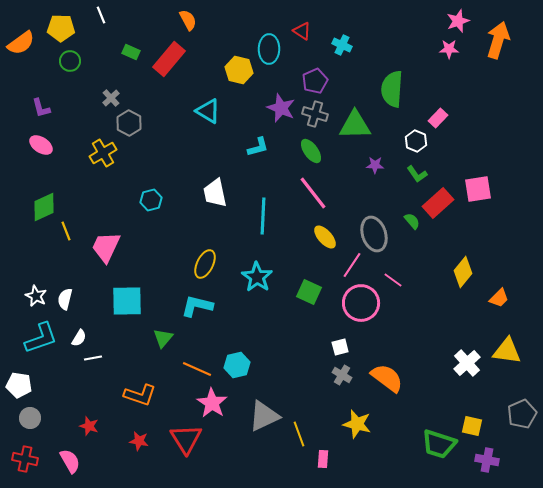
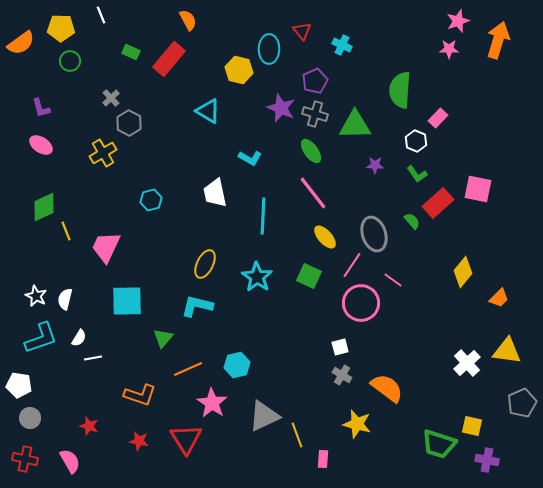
red triangle at (302, 31): rotated 18 degrees clockwise
green semicircle at (392, 89): moved 8 px right, 1 px down
cyan L-shape at (258, 147): moved 8 px left, 11 px down; rotated 45 degrees clockwise
pink square at (478, 189): rotated 20 degrees clockwise
green square at (309, 292): moved 16 px up
orange line at (197, 369): moved 9 px left; rotated 48 degrees counterclockwise
orange semicircle at (387, 378): moved 10 px down
gray pentagon at (522, 414): moved 11 px up
yellow line at (299, 434): moved 2 px left, 1 px down
